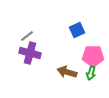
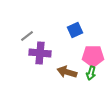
blue square: moved 2 px left
purple cross: moved 10 px right; rotated 10 degrees counterclockwise
